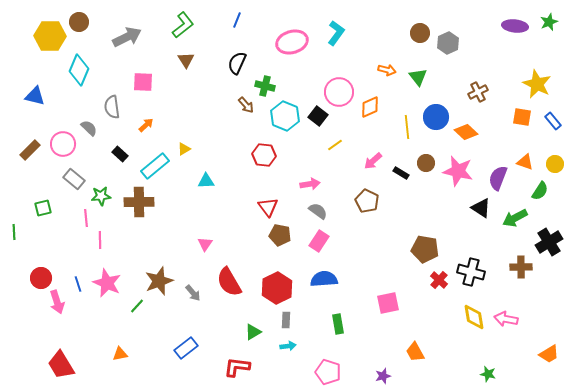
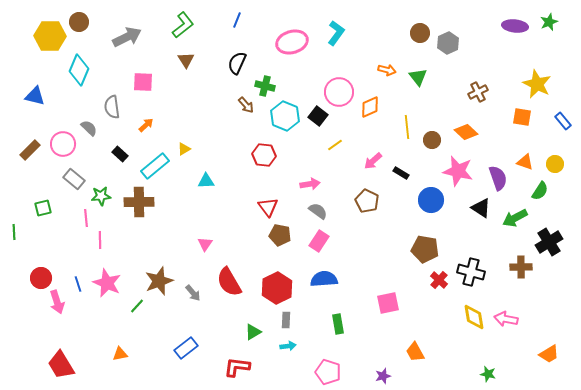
blue circle at (436, 117): moved 5 px left, 83 px down
blue rectangle at (553, 121): moved 10 px right
brown circle at (426, 163): moved 6 px right, 23 px up
purple semicircle at (498, 178): rotated 140 degrees clockwise
